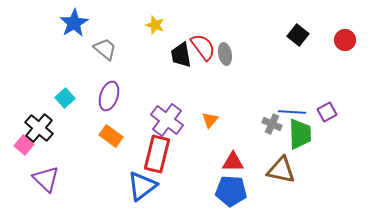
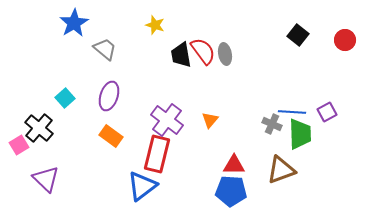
red semicircle: moved 4 px down
pink square: moved 5 px left; rotated 18 degrees clockwise
red triangle: moved 1 px right, 3 px down
brown triangle: rotated 32 degrees counterclockwise
